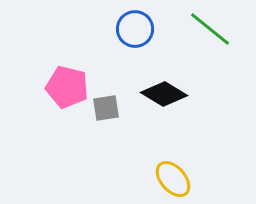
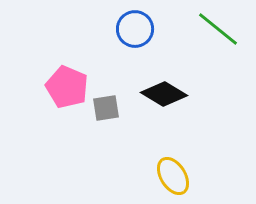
green line: moved 8 px right
pink pentagon: rotated 9 degrees clockwise
yellow ellipse: moved 3 px up; rotated 9 degrees clockwise
